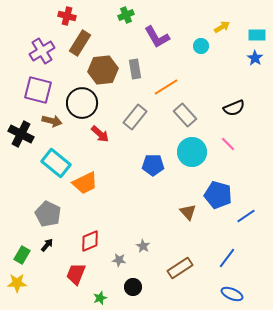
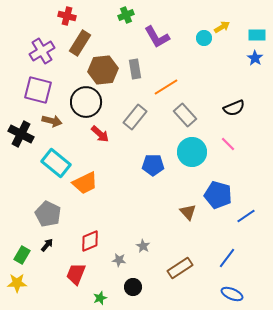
cyan circle at (201, 46): moved 3 px right, 8 px up
black circle at (82, 103): moved 4 px right, 1 px up
